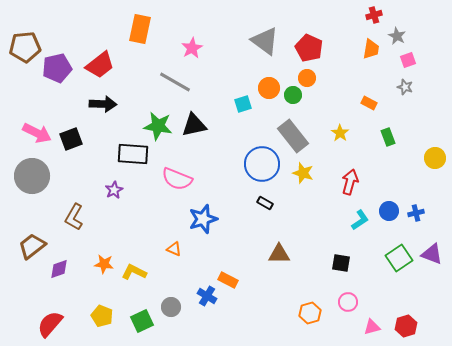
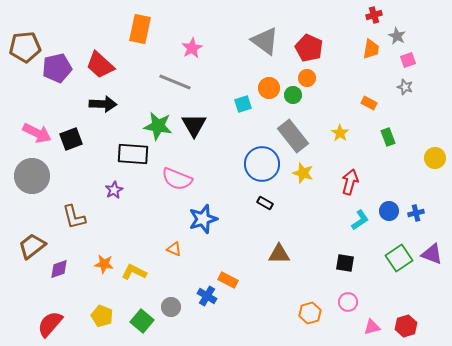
red trapezoid at (100, 65): rotated 80 degrees clockwise
gray line at (175, 82): rotated 8 degrees counterclockwise
black triangle at (194, 125): rotated 48 degrees counterclockwise
brown L-shape at (74, 217): rotated 44 degrees counterclockwise
black square at (341, 263): moved 4 px right
green square at (142, 321): rotated 25 degrees counterclockwise
